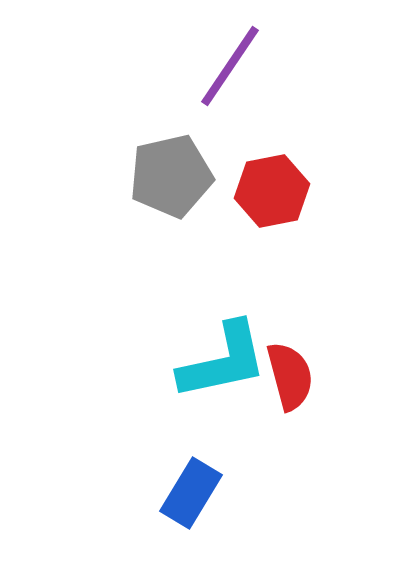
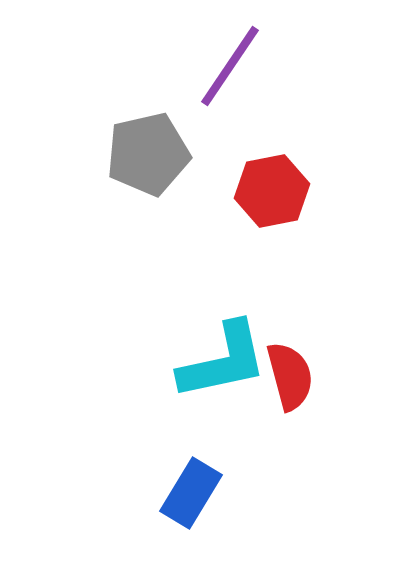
gray pentagon: moved 23 px left, 22 px up
